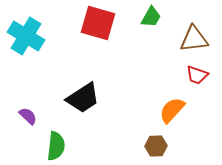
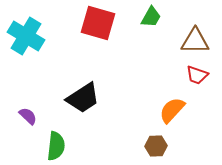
brown triangle: moved 1 px right, 2 px down; rotated 8 degrees clockwise
